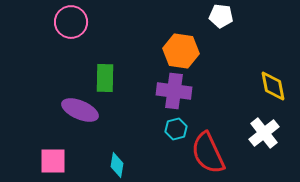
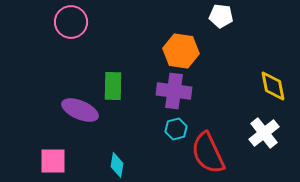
green rectangle: moved 8 px right, 8 px down
